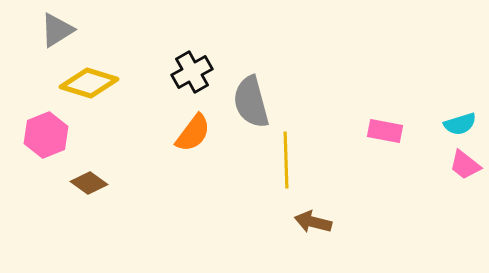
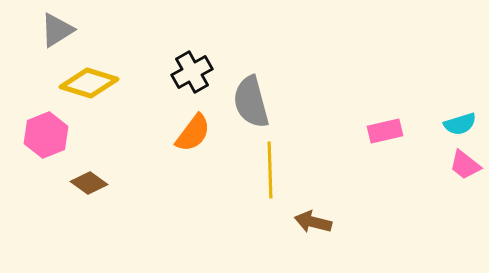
pink rectangle: rotated 24 degrees counterclockwise
yellow line: moved 16 px left, 10 px down
